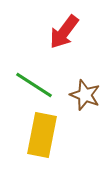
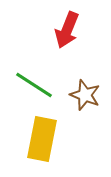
red arrow: moved 3 px right, 2 px up; rotated 15 degrees counterclockwise
yellow rectangle: moved 4 px down
